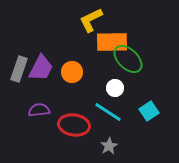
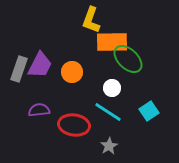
yellow L-shape: rotated 44 degrees counterclockwise
purple trapezoid: moved 1 px left, 3 px up
white circle: moved 3 px left
